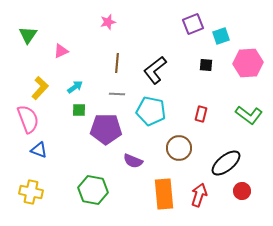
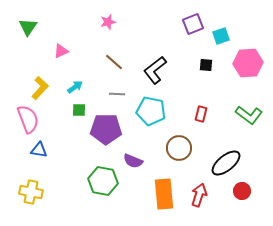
green triangle: moved 8 px up
brown line: moved 3 px left, 1 px up; rotated 54 degrees counterclockwise
blue triangle: rotated 12 degrees counterclockwise
green hexagon: moved 10 px right, 9 px up
